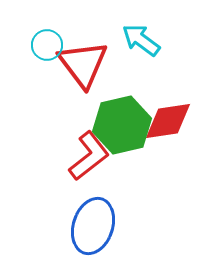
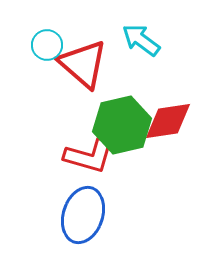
red triangle: rotated 12 degrees counterclockwise
red L-shape: rotated 54 degrees clockwise
blue ellipse: moved 10 px left, 11 px up
